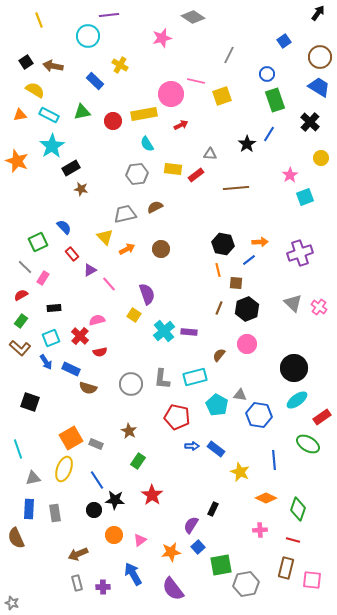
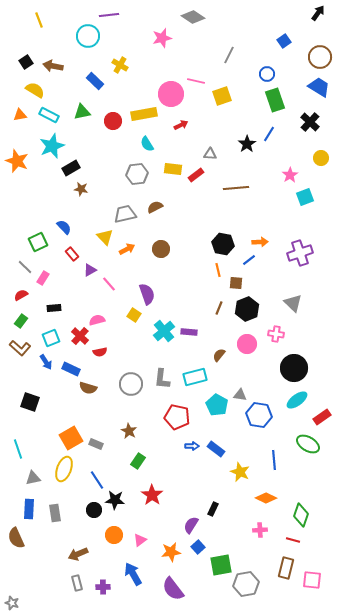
cyan star at (52, 146): rotated 10 degrees clockwise
pink cross at (319, 307): moved 43 px left, 27 px down; rotated 28 degrees counterclockwise
green diamond at (298, 509): moved 3 px right, 6 px down
